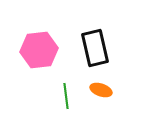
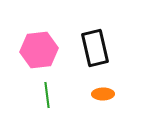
orange ellipse: moved 2 px right, 4 px down; rotated 20 degrees counterclockwise
green line: moved 19 px left, 1 px up
